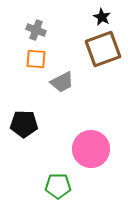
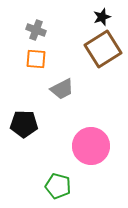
black star: rotated 24 degrees clockwise
brown square: rotated 12 degrees counterclockwise
gray trapezoid: moved 7 px down
pink circle: moved 3 px up
green pentagon: rotated 15 degrees clockwise
